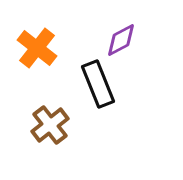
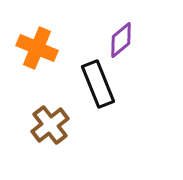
purple diamond: rotated 12 degrees counterclockwise
orange cross: rotated 15 degrees counterclockwise
